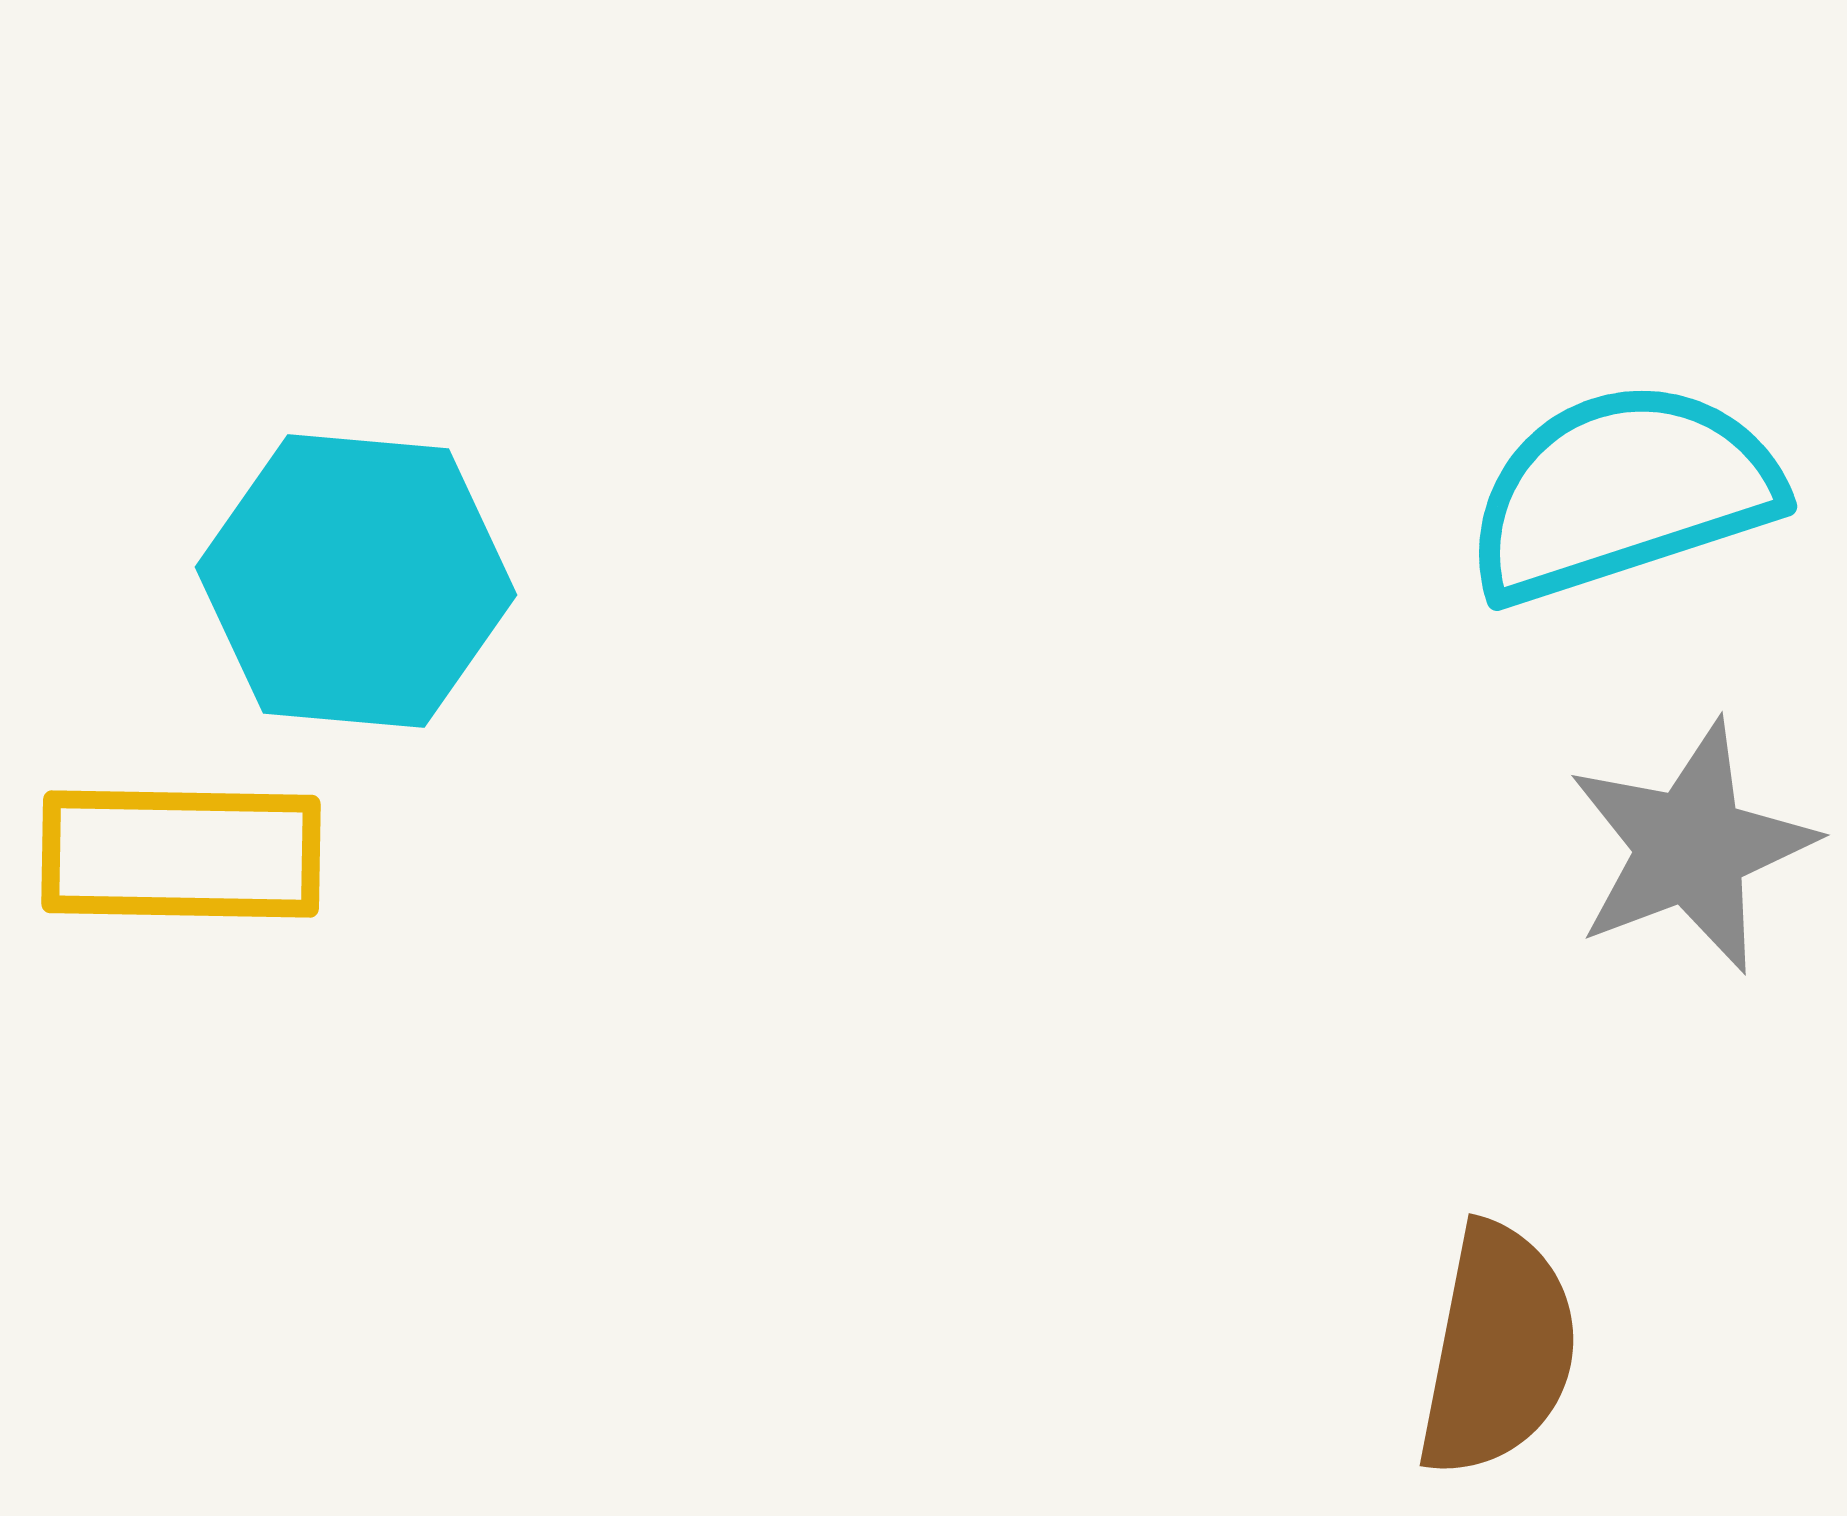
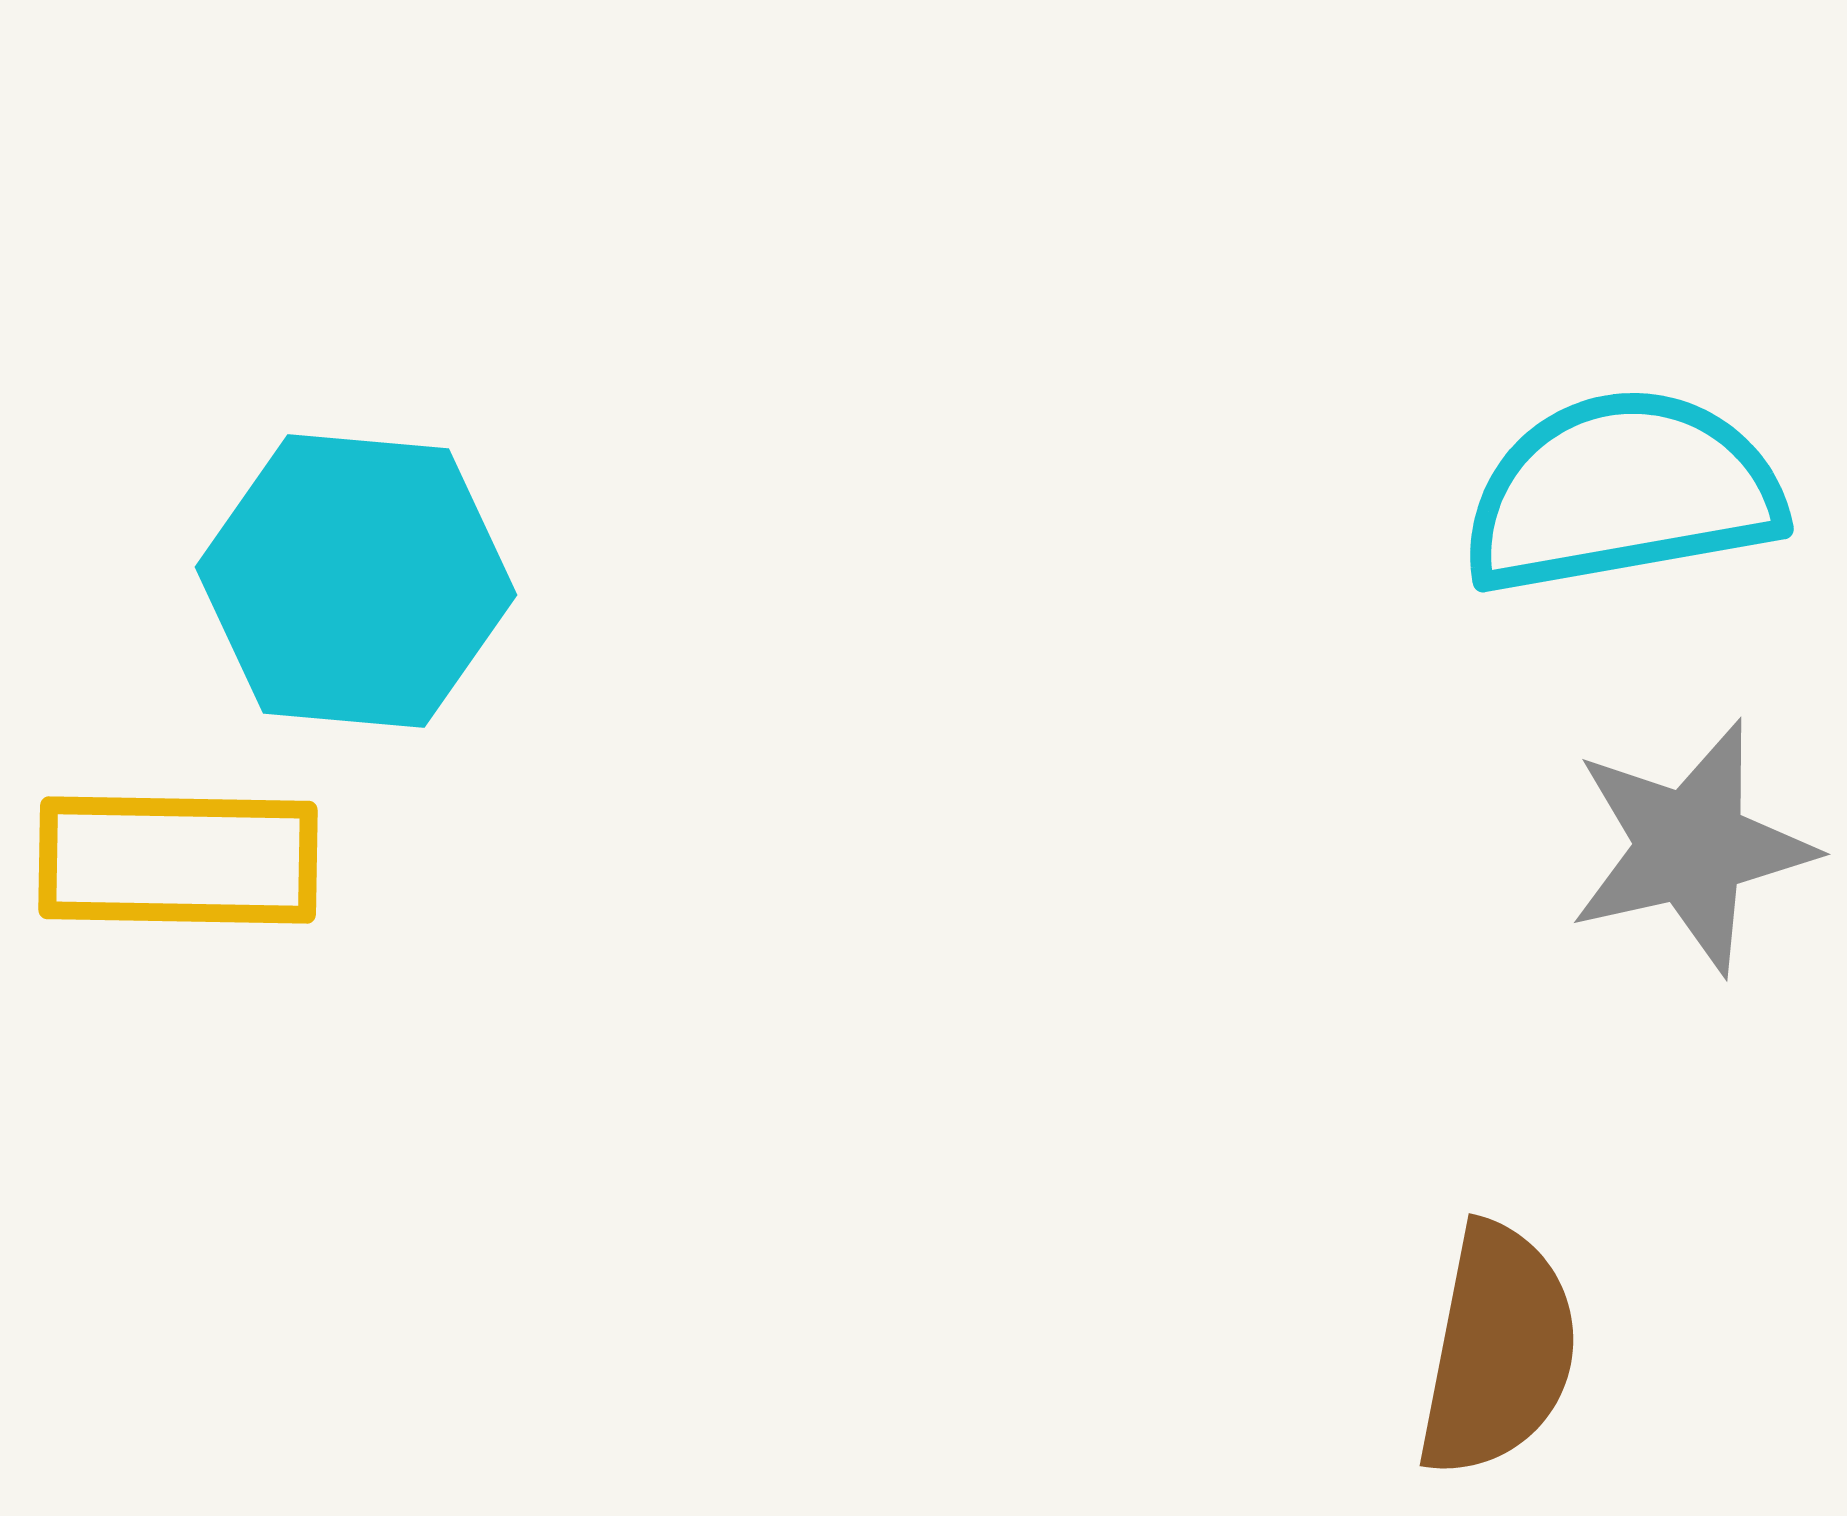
cyan semicircle: rotated 8 degrees clockwise
gray star: rotated 8 degrees clockwise
yellow rectangle: moved 3 px left, 6 px down
